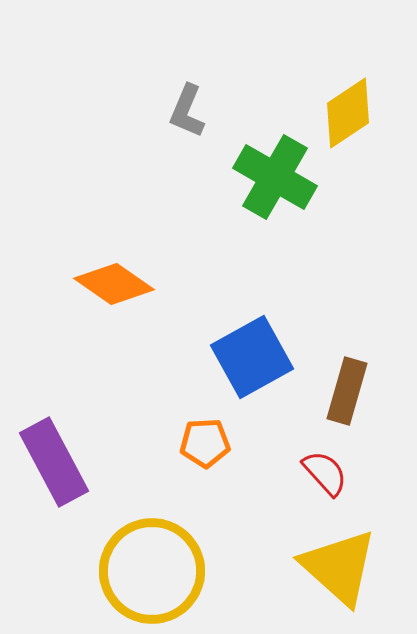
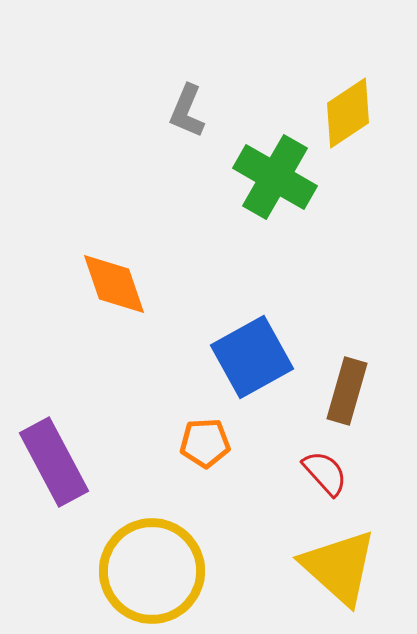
orange diamond: rotated 36 degrees clockwise
